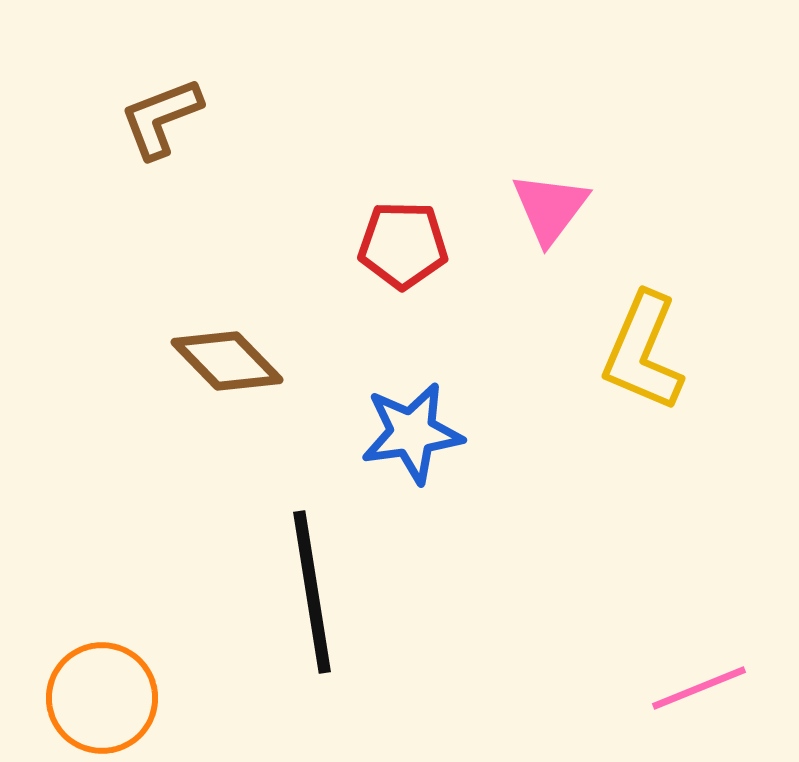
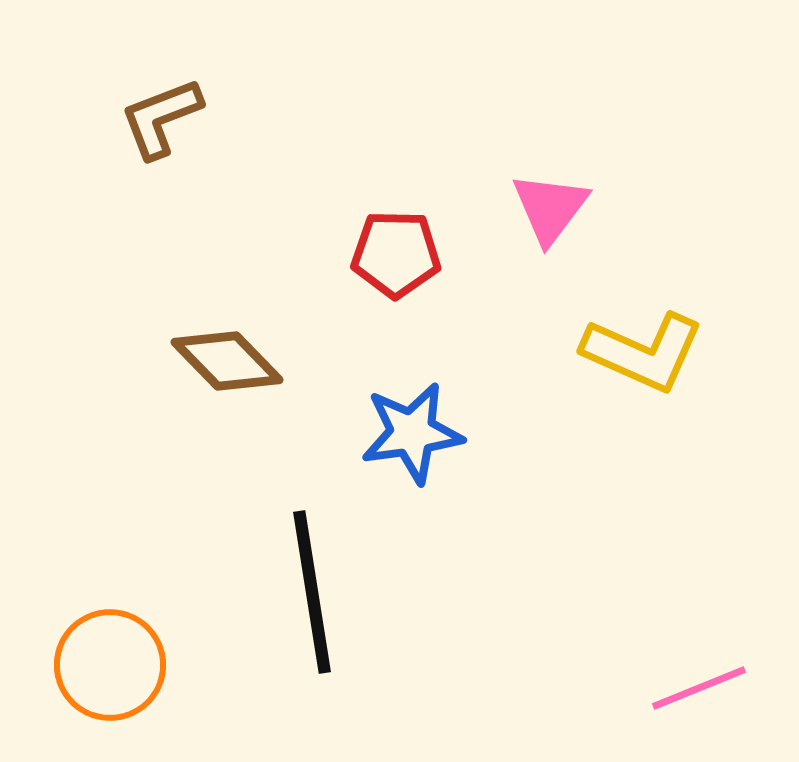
red pentagon: moved 7 px left, 9 px down
yellow L-shape: rotated 89 degrees counterclockwise
orange circle: moved 8 px right, 33 px up
